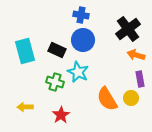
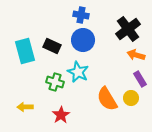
black rectangle: moved 5 px left, 4 px up
purple rectangle: rotated 21 degrees counterclockwise
